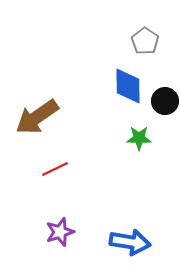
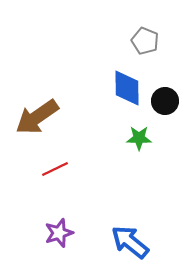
gray pentagon: rotated 12 degrees counterclockwise
blue diamond: moved 1 px left, 2 px down
purple star: moved 1 px left, 1 px down
blue arrow: rotated 150 degrees counterclockwise
